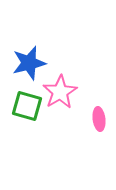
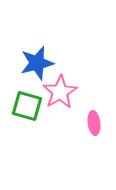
blue star: moved 8 px right
pink ellipse: moved 5 px left, 4 px down
